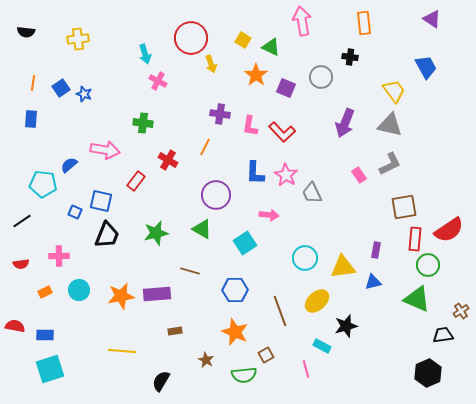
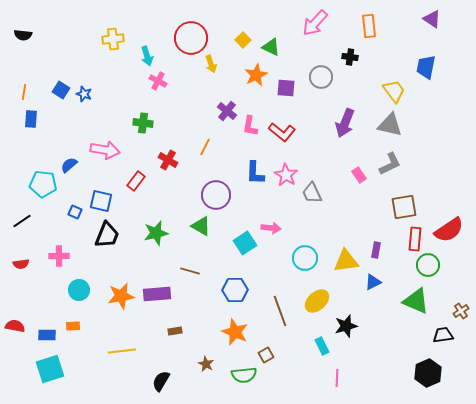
pink arrow at (302, 21): moved 13 px right, 2 px down; rotated 128 degrees counterclockwise
orange rectangle at (364, 23): moved 5 px right, 3 px down
black semicircle at (26, 32): moved 3 px left, 3 px down
yellow cross at (78, 39): moved 35 px right
yellow square at (243, 40): rotated 14 degrees clockwise
cyan arrow at (145, 54): moved 2 px right, 2 px down
blue trapezoid at (426, 67): rotated 140 degrees counterclockwise
orange star at (256, 75): rotated 10 degrees clockwise
orange line at (33, 83): moved 9 px left, 9 px down
blue square at (61, 88): moved 2 px down; rotated 24 degrees counterclockwise
purple square at (286, 88): rotated 18 degrees counterclockwise
purple cross at (220, 114): moved 7 px right, 3 px up; rotated 30 degrees clockwise
red L-shape at (282, 132): rotated 8 degrees counterclockwise
pink arrow at (269, 215): moved 2 px right, 13 px down
green triangle at (202, 229): moved 1 px left, 3 px up
yellow triangle at (343, 267): moved 3 px right, 6 px up
blue triangle at (373, 282): rotated 12 degrees counterclockwise
orange rectangle at (45, 292): moved 28 px right, 34 px down; rotated 24 degrees clockwise
green triangle at (417, 299): moved 1 px left, 2 px down
blue rectangle at (45, 335): moved 2 px right
cyan rectangle at (322, 346): rotated 36 degrees clockwise
yellow line at (122, 351): rotated 12 degrees counterclockwise
brown star at (206, 360): moved 4 px down
pink line at (306, 369): moved 31 px right, 9 px down; rotated 18 degrees clockwise
